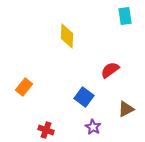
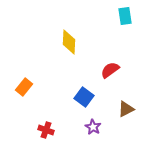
yellow diamond: moved 2 px right, 6 px down
